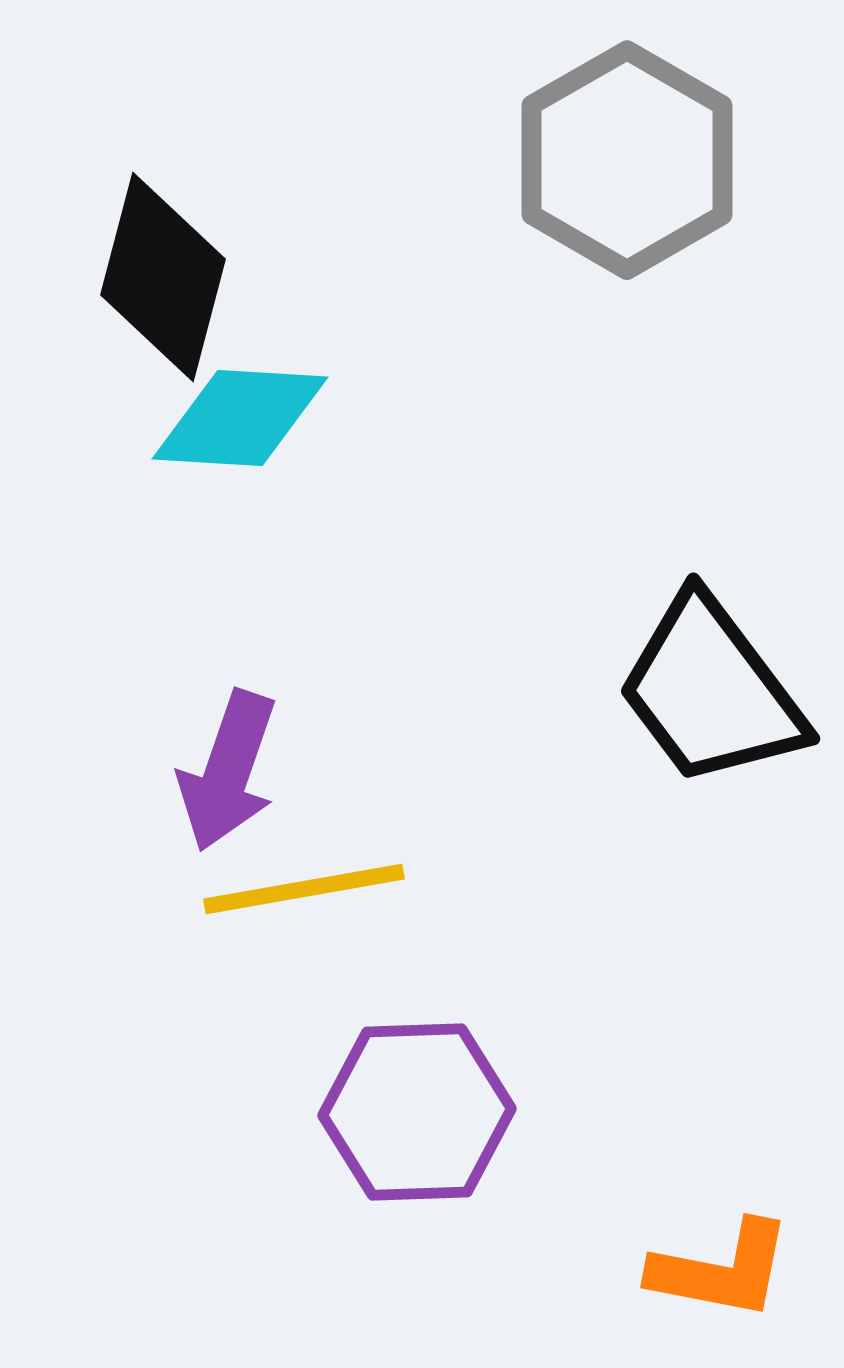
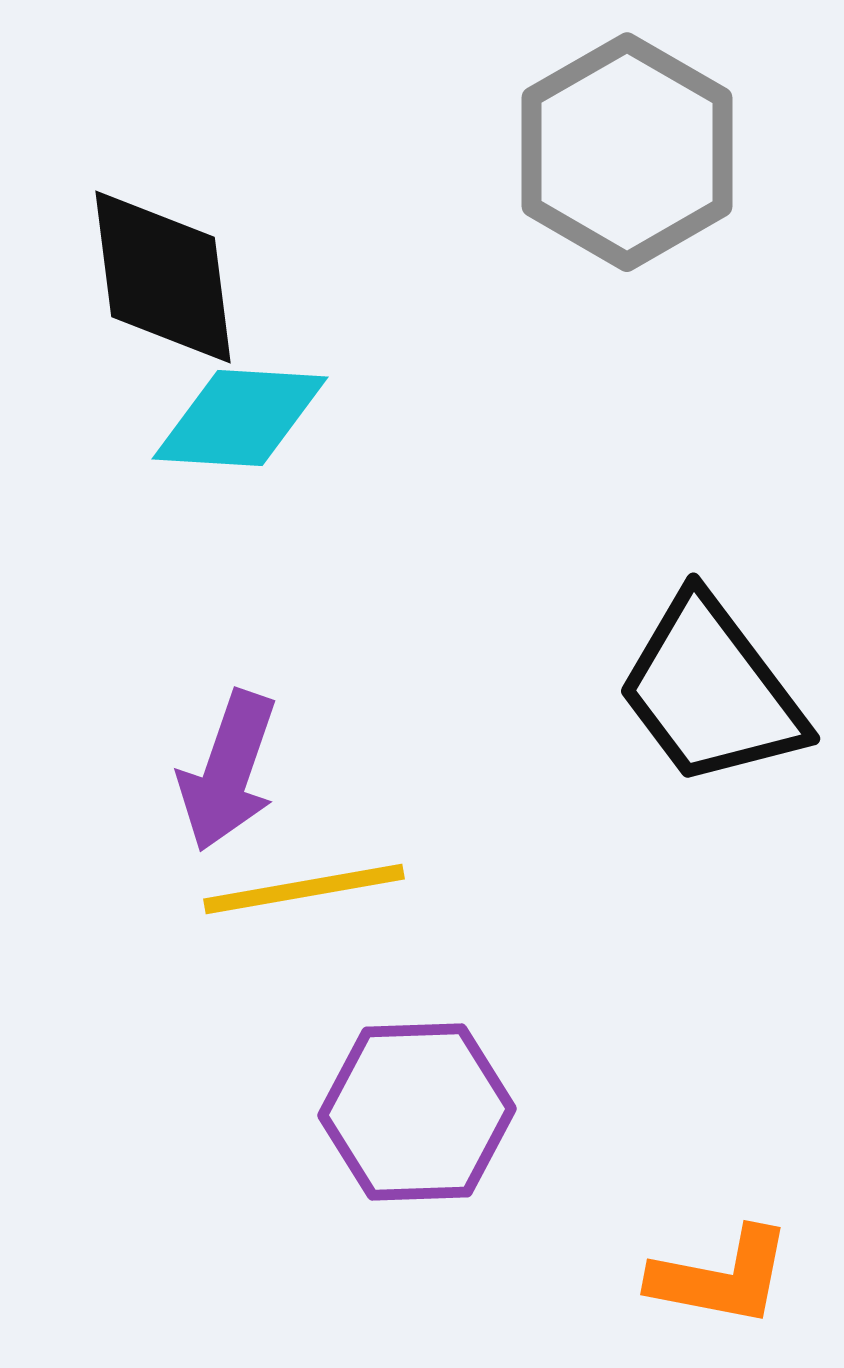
gray hexagon: moved 8 px up
black diamond: rotated 22 degrees counterclockwise
orange L-shape: moved 7 px down
